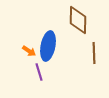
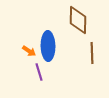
blue ellipse: rotated 12 degrees counterclockwise
brown line: moved 2 px left
